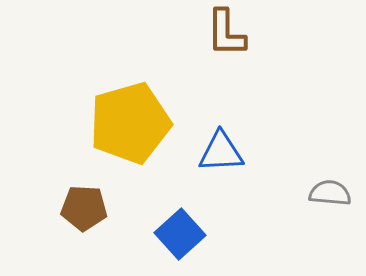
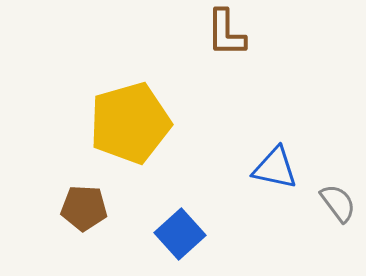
blue triangle: moved 54 px right, 16 px down; rotated 15 degrees clockwise
gray semicircle: moved 8 px right, 10 px down; rotated 48 degrees clockwise
